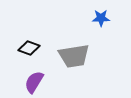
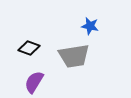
blue star: moved 11 px left, 8 px down; rotated 12 degrees clockwise
